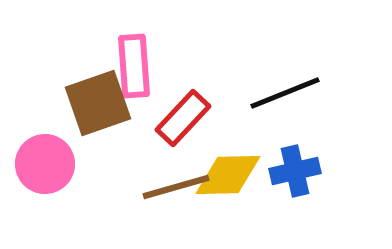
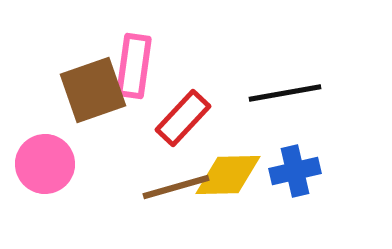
pink rectangle: rotated 12 degrees clockwise
black line: rotated 12 degrees clockwise
brown square: moved 5 px left, 13 px up
